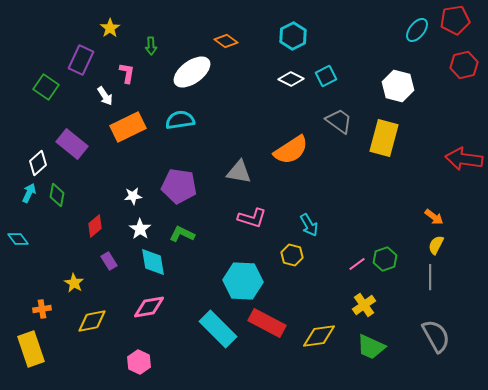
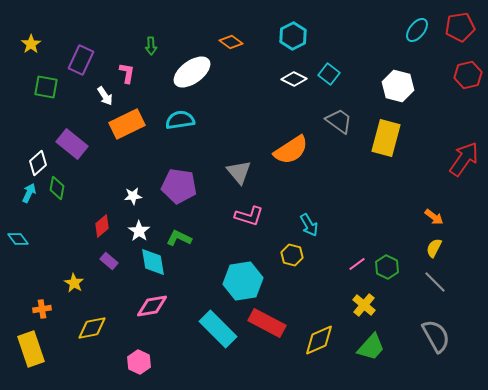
red pentagon at (455, 20): moved 5 px right, 7 px down
yellow star at (110, 28): moved 79 px left, 16 px down
orange diamond at (226, 41): moved 5 px right, 1 px down
red hexagon at (464, 65): moved 4 px right, 10 px down
cyan square at (326, 76): moved 3 px right, 2 px up; rotated 25 degrees counterclockwise
white diamond at (291, 79): moved 3 px right
green square at (46, 87): rotated 25 degrees counterclockwise
orange rectangle at (128, 127): moved 1 px left, 3 px up
yellow rectangle at (384, 138): moved 2 px right
red arrow at (464, 159): rotated 117 degrees clockwise
gray triangle at (239, 172): rotated 40 degrees clockwise
green diamond at (57, 195): moved 7 px up
pink L-shape at (252, 218): moved 3 px left, 2 px up
red diamond at (95, 226): moved 7 px right
white star at (140, 229): moved 1 px left, 2 px down
green L-shape at (182, 234): moved 3 px left, 4 px down
yellow semicircle at (436, 245): moved 2 px left, 3 px down
green hexagon at (385, 259): moved 2 px right, 8 px down; rotated 15 degrees counterclockwise
purple rectangle at (109, 261): rotated 18 degrees counterclockwise
gray line at (430, 277): moved 5 px right, 5 px down; rotated 45 degrees counterclockwise
cyan hexagon at (243, 281): rotated 12 degrees counterclockwise
yellow cross at (364, 305): rotated 15 degrees counterclockwise
pink diamond at (149, 307): moved 3 px right, 1 px up
yellow diamond at (92, 321): moved 7 px down
yellow diamond at (319, 336): moved 4 px down; rotated 16 degrees counterclockwise
green trapezoid at (371, 347): rotated 72 degrees counterclockwise
